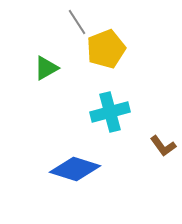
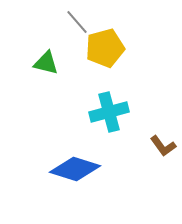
gray line: rotated 8 degrees counterclockwise
yellow pentagon: moved 1 px left, 1 px up; rotated 6 degrees clockwise
green triangle: moved 5 px up; rotated 44 degrees clockwise
cyan cross: moved 1 px left
